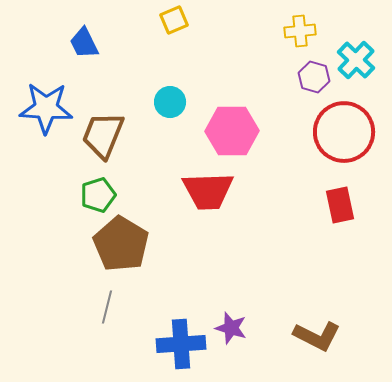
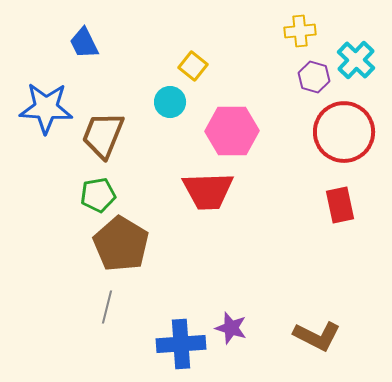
yellow square: moved 19 px right, 46 px down; rotated 28 degrees counterclockwise
green pentagon: rotated 8 degrees clockwise
